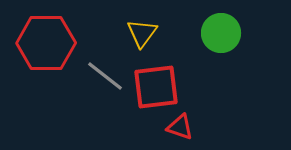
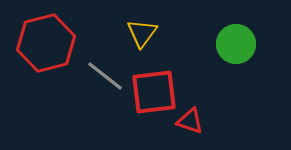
green circle: moved 15 px right, 11 px down
red hexagon: rotated 14 degrees counterclockwise
red square: moved 2 px left, 5 px down
red triangle: moved 10 px right, 6 px up
